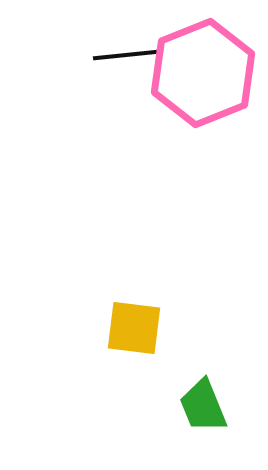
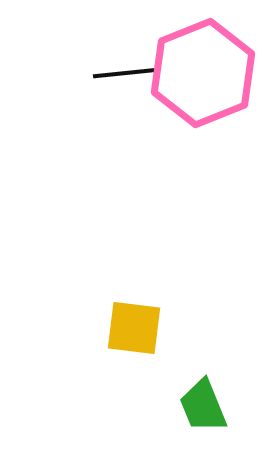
black line: moved 18 px down
